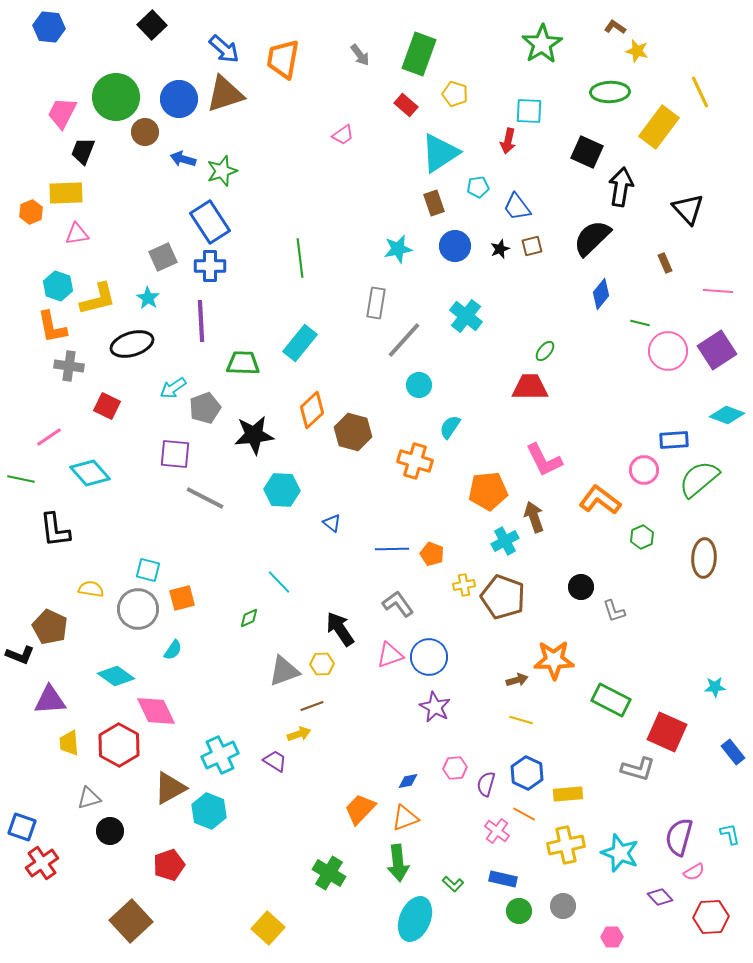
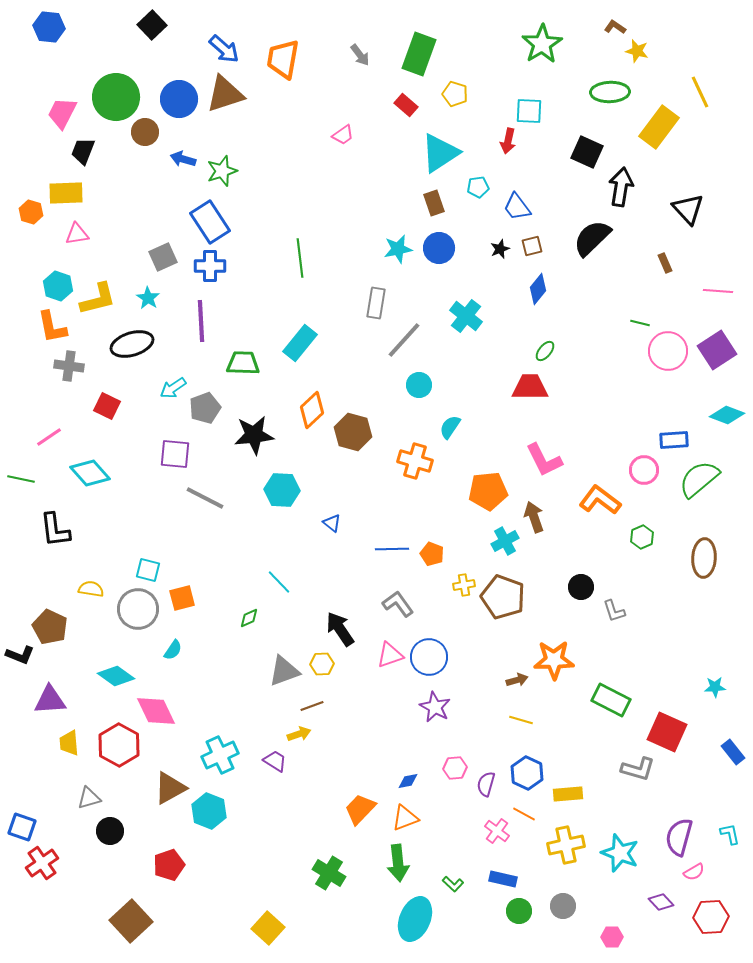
orange hexagon at (31, 212): rotated 20 degrees counterclockwise
blue circle at (455, 246): moved 16 px left, 2 px down
blue diamond at (601, 294): moved 63 px left, 5 px up
purple diamond at (660, 897): moved 1 px right, 5 px down
